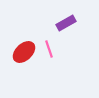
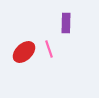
purple rectangle: rotated 60 degrees counterclockwise
